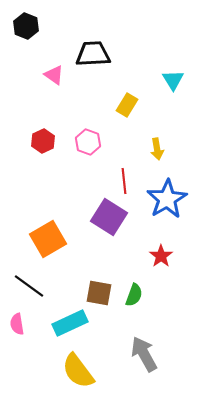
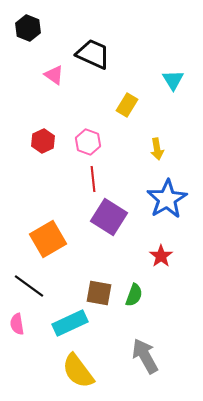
black hexagon: moved 2 px right, 2 px down
black trapezoid: rotated 27 degrees clockwise
red line: moved 31 px left, 2 px up
gray arrow: moved 1 px right, 2 px down
